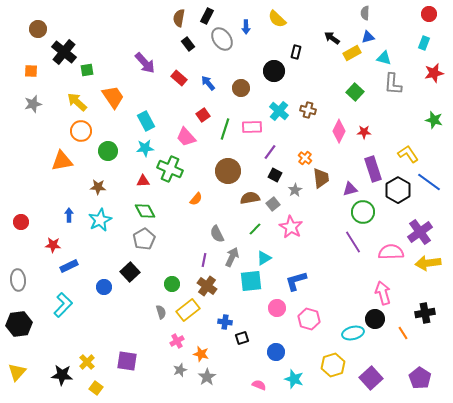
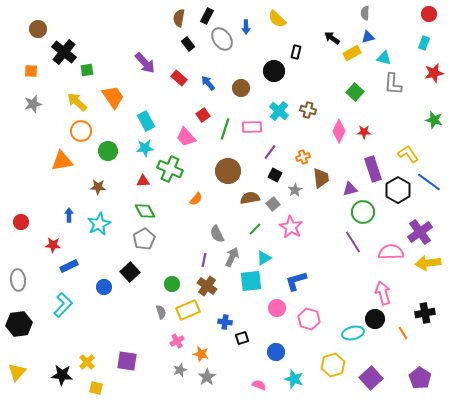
orange cross at (305, 158): moved 2 px left, 1 px up; rotated 32 degrees clockwise
cyan star at (100, 220): moved 1 px left, 4 px down
yellow rectangle at (188, 310): rotated 15 degrees clockwise
yellow square at (96, 388): rotated 24 degrees counterclockwise
